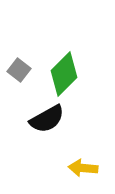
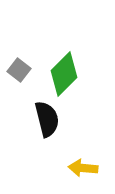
black semicircle: rotated 75 degrees counterclockwise
